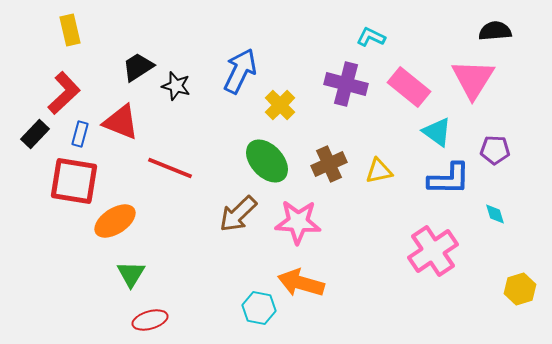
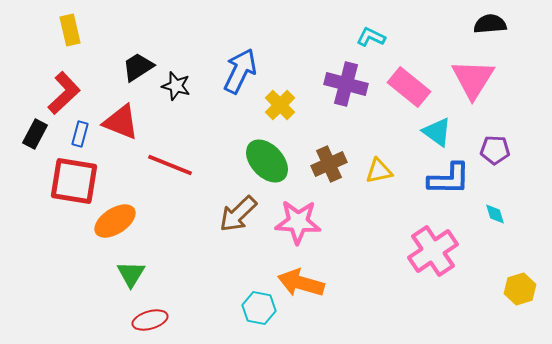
black semicircle: moved 5 px left, 7 px up
black rectangle: rotated 16 degrees counterclockwise
red line: moved 3 px up
